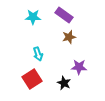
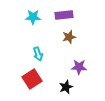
purple rectangle: rotated 42 degrees counterclockwise
black star: moved 2 px right, 4 px down; rotated 24 degrees clockwise
